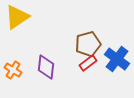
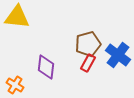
yellow triangle: rotated 40 degrees clockwise
blue cross: moved 1 px right, 4 px up
red rectangle: rotated 24 degrees counterclockwise
orange cross: moved 2 px right, 15 px down
